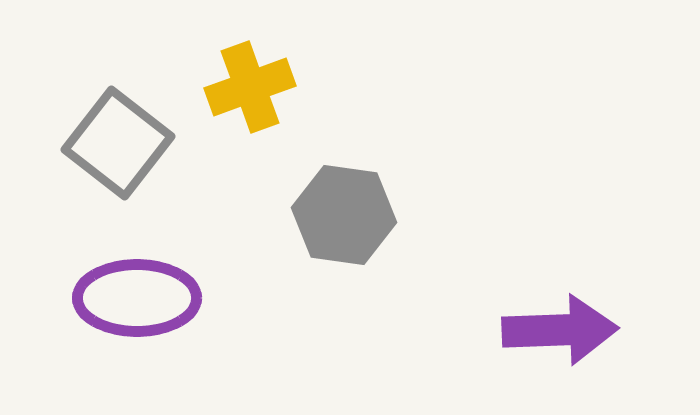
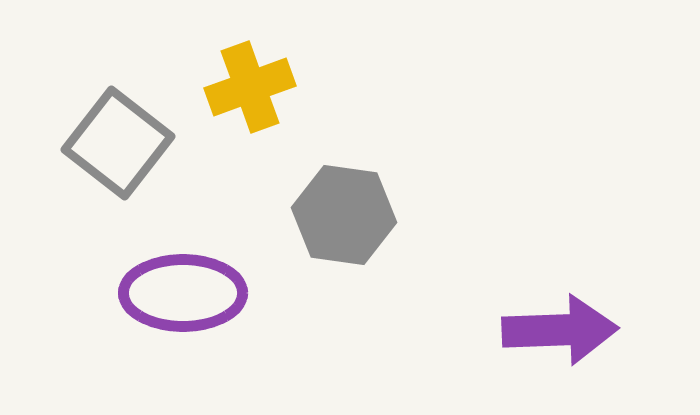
purple ellipse: moved 46 px right, 5 px up
